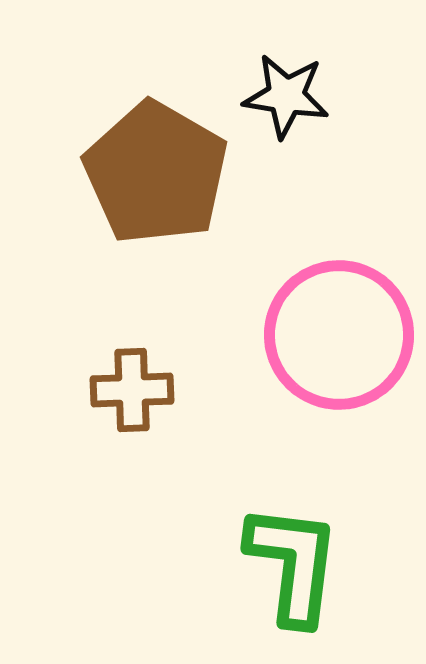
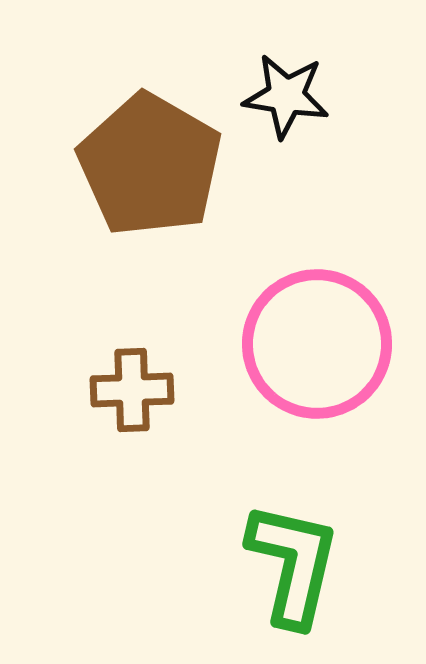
brown pentagon: moved 6 px left, 8 px up
pink circle: moved 22 px left, 9 px down
green L-shape: rotated 6 degrees clockwise
